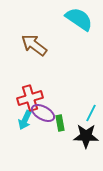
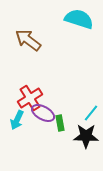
cyan semicircle: rotated 16 degrees counterclockwise
brown arrow: moved 6 px left, 5 px up
red cross: rotated 15 degrees counterclockwise
cyan line: rotated 12 degrees clockwise
cyan arrow: moved 8 px left
